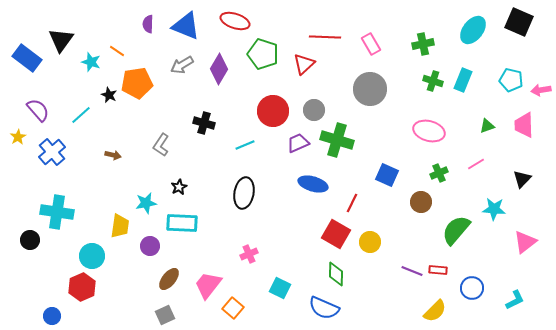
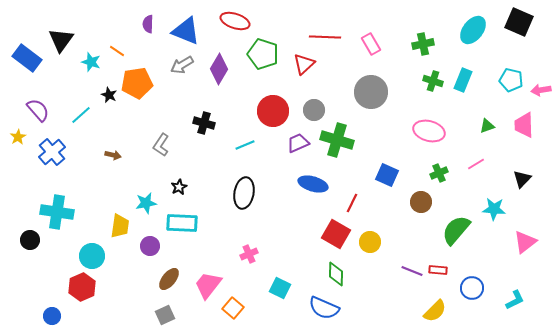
blue triangle at (186, 26): moved 5 px down
gray circle at (370, 89): moved 1 px right, 3 px down
